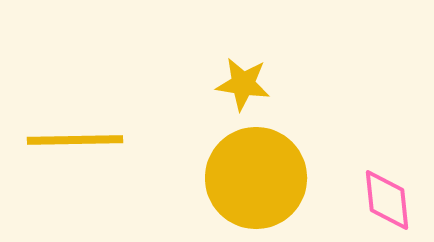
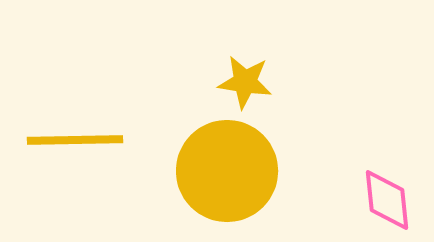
yellow star: moved 2 px right, 2 px up
yellow circle: moved 29 px left, 7 px up
